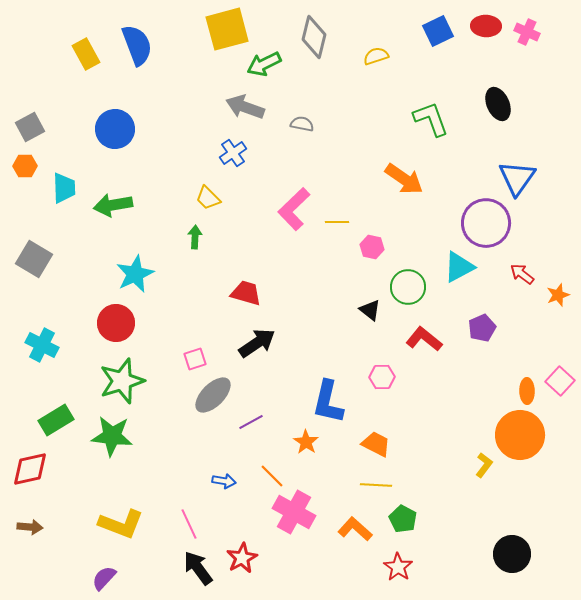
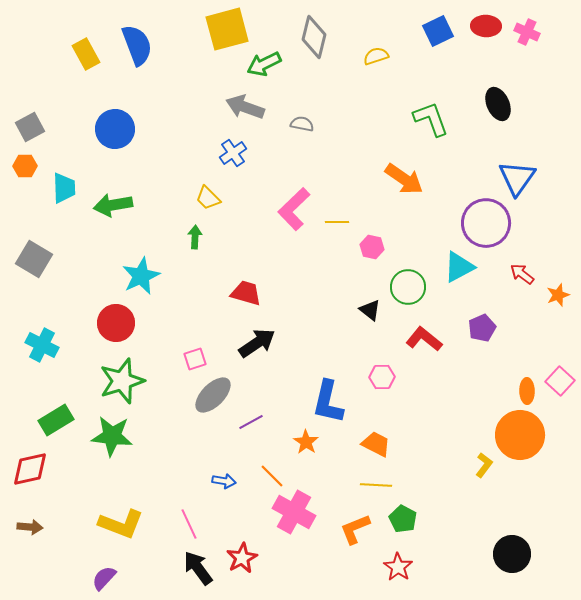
cyan star at (135, 274): moved 6 px right, 2 px down
orange L-shape at (355, 529): rotated 64 degrees counterclockwise
